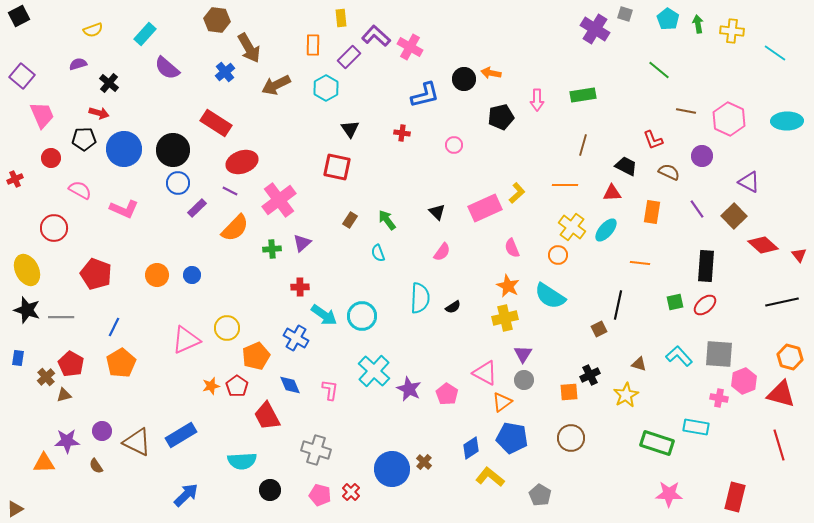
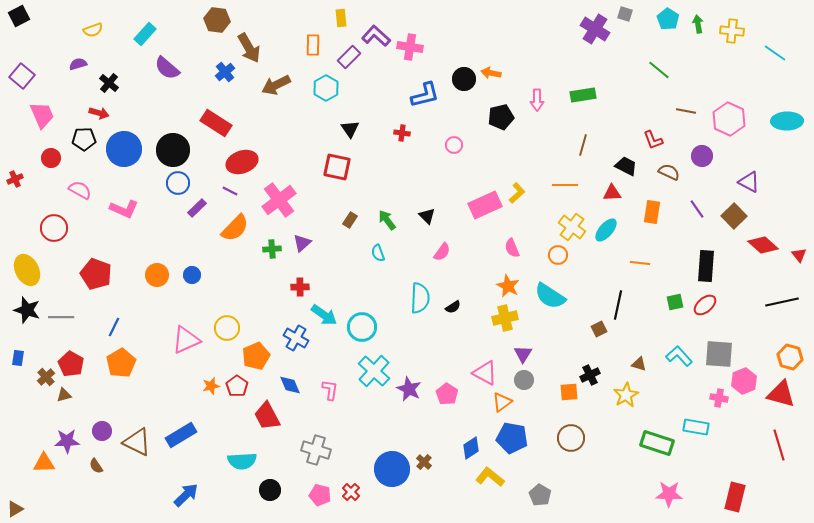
pink cross at (410, 47): rotated 20 degrees counterclockwise
pink rectangle at (485, 208): moved 3 px up
black triangle at (437, 212): moved 10 px left, 4 px down
cyan circle at (362, 316): moved 11 px down
